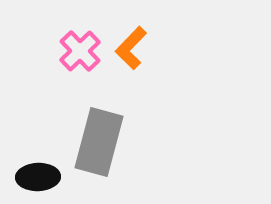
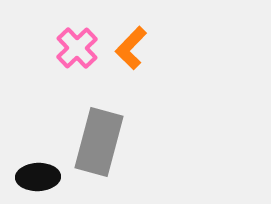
pink cross: moved 3 px left, 3 px up
